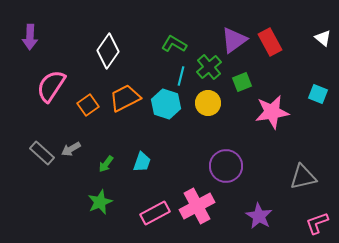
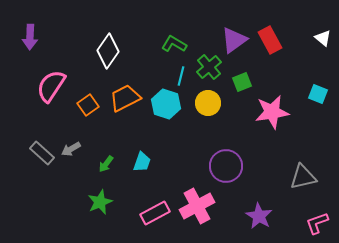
red rectangle: moved 2 px up
